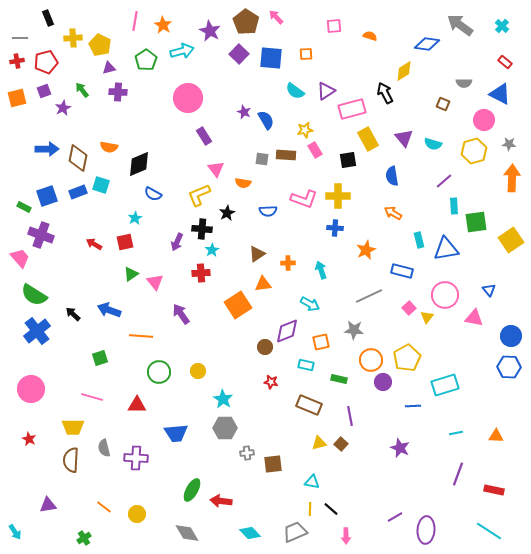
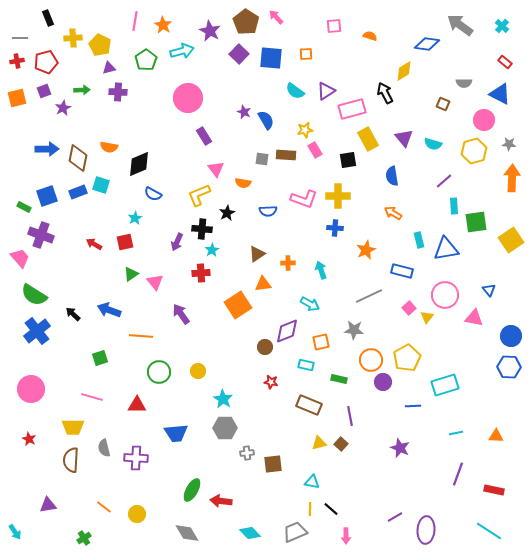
green arrow at (82, 90): rotated 126 degrees clockwise
